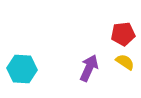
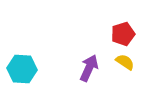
red pentagon: rotated 10 degrees counterclockwise
